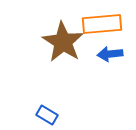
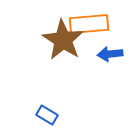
orange rectangle: moved 13 px left
brown star: moved 2 px up
